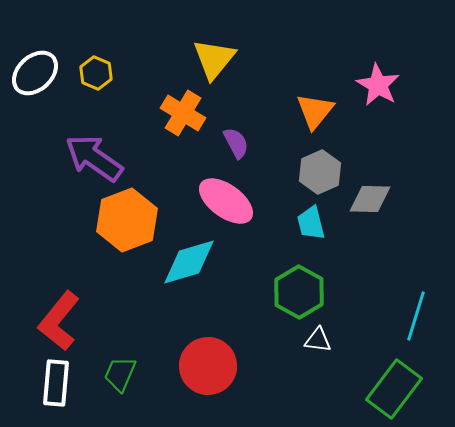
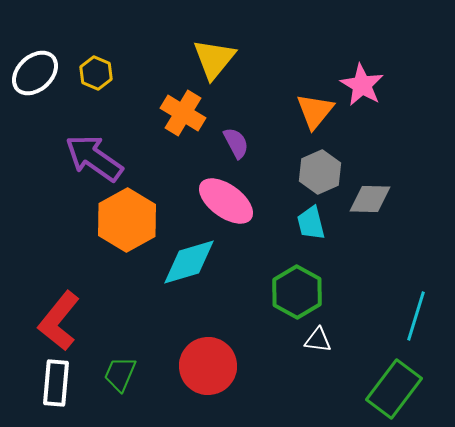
pink star: moved 16 px left
orange hexagon: rotated 8 degrees counterclockwise
green hexagon: moved 2 px left
